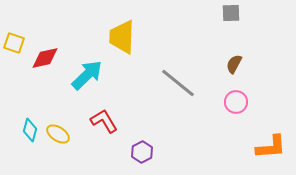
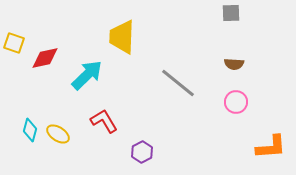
brown semicircle: rotated 114 degrees counterclockwise
